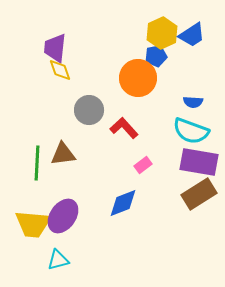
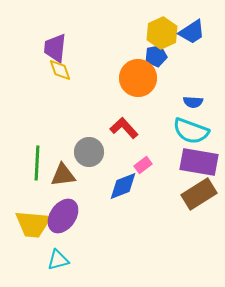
blue trapezoid: moved 3 px up
gray circle: moved 42 px down
brown triangle: moved 21 px down
blue diamond: moved 17 px up
